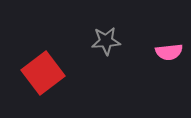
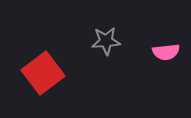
pink semicircle: moved 3 px left
